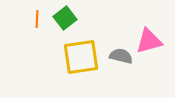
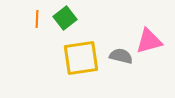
yellow square: moved 1 px down
